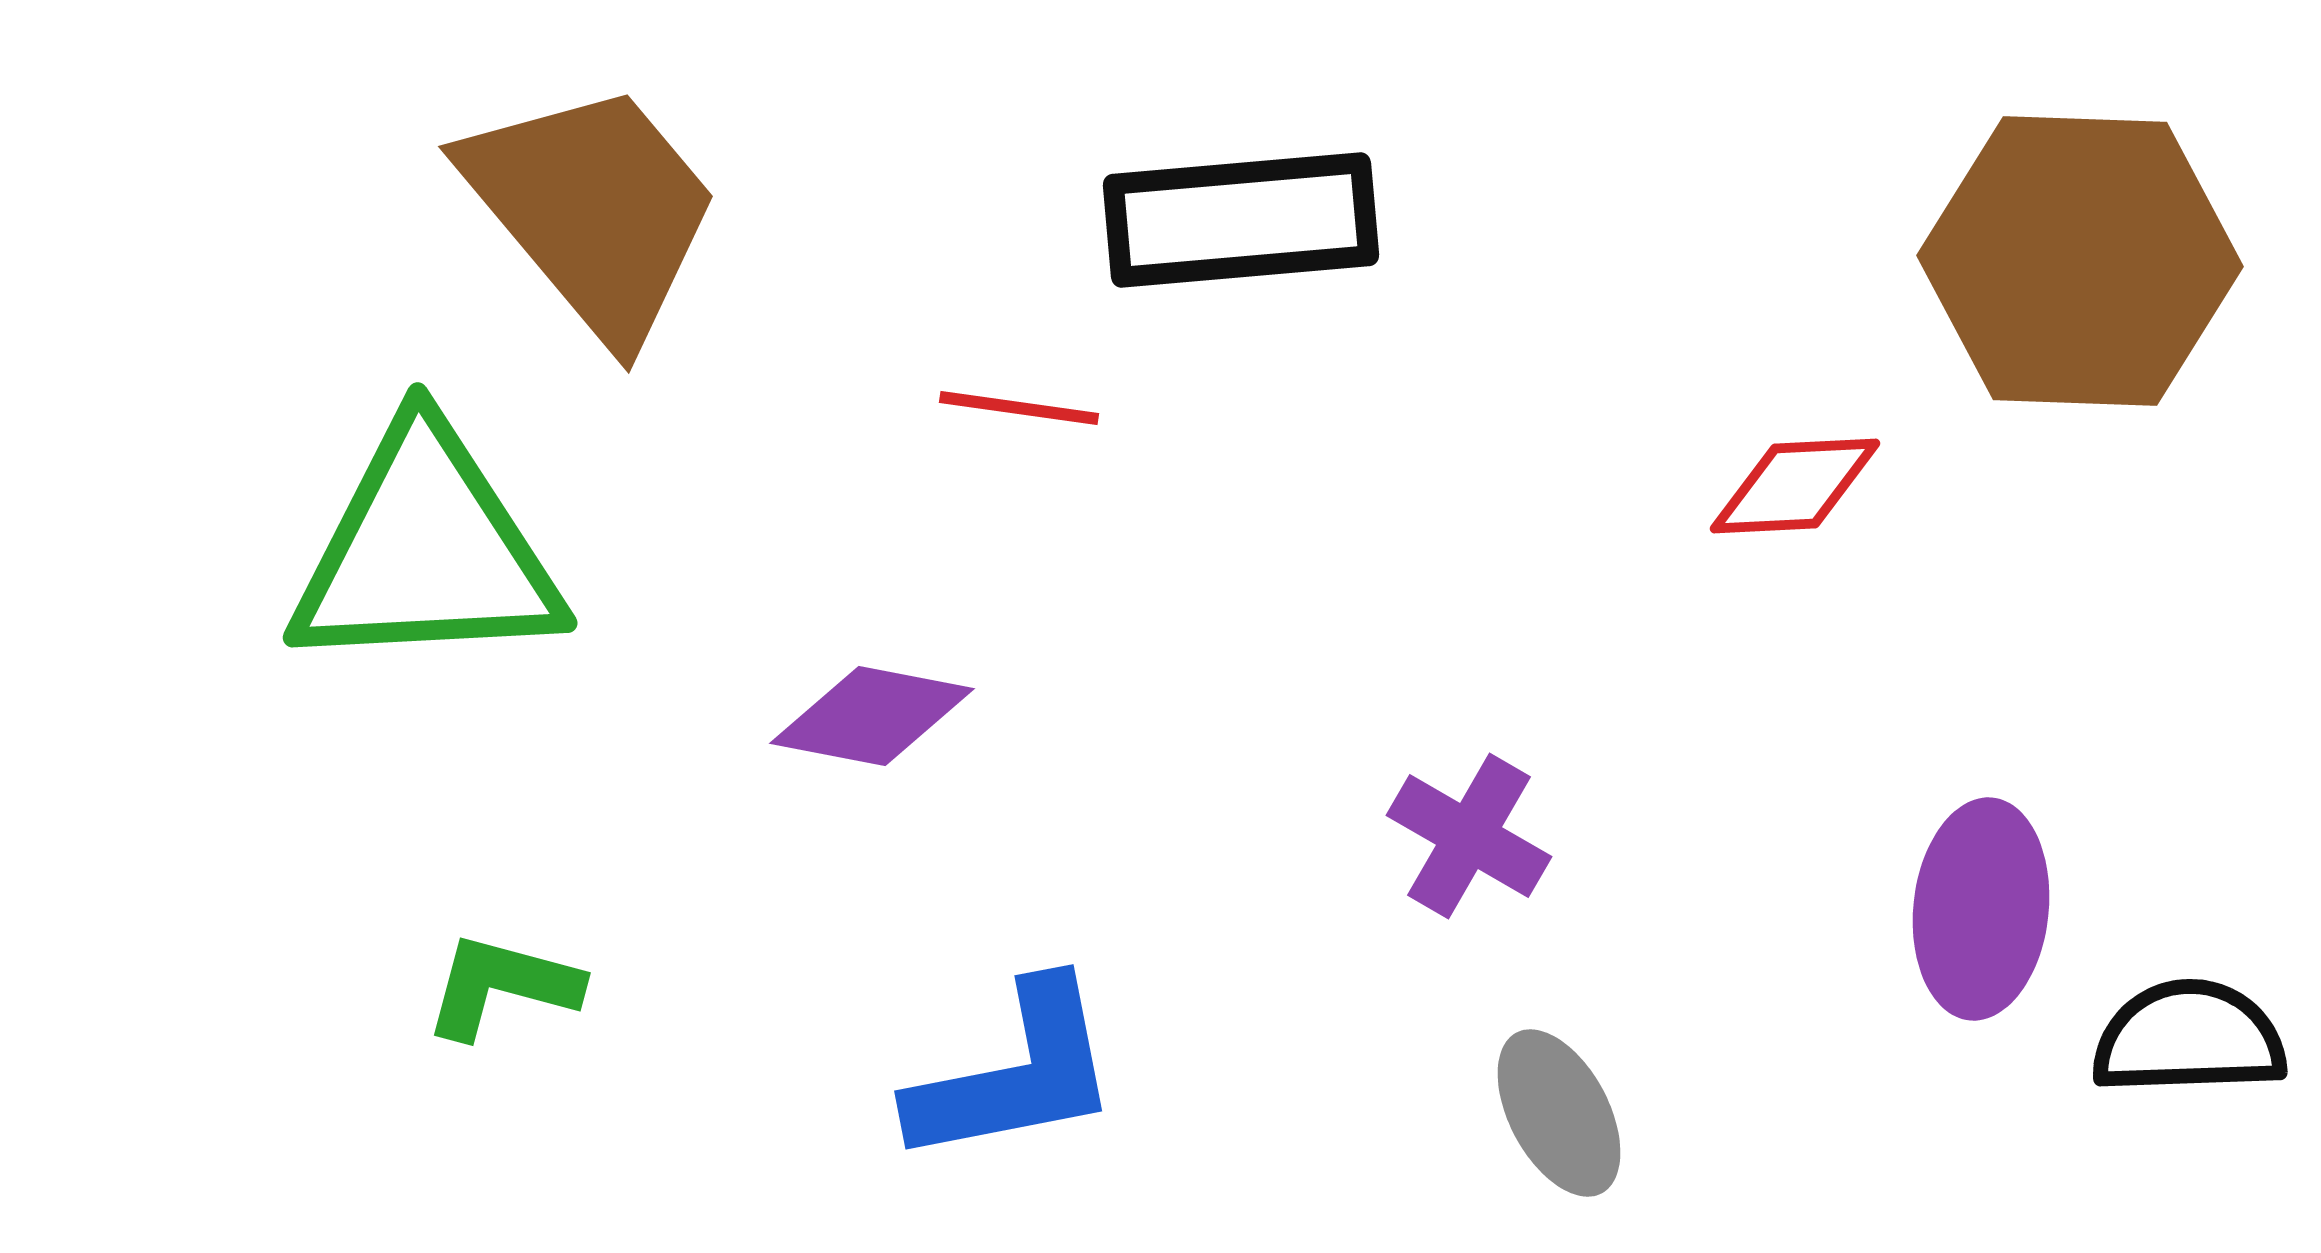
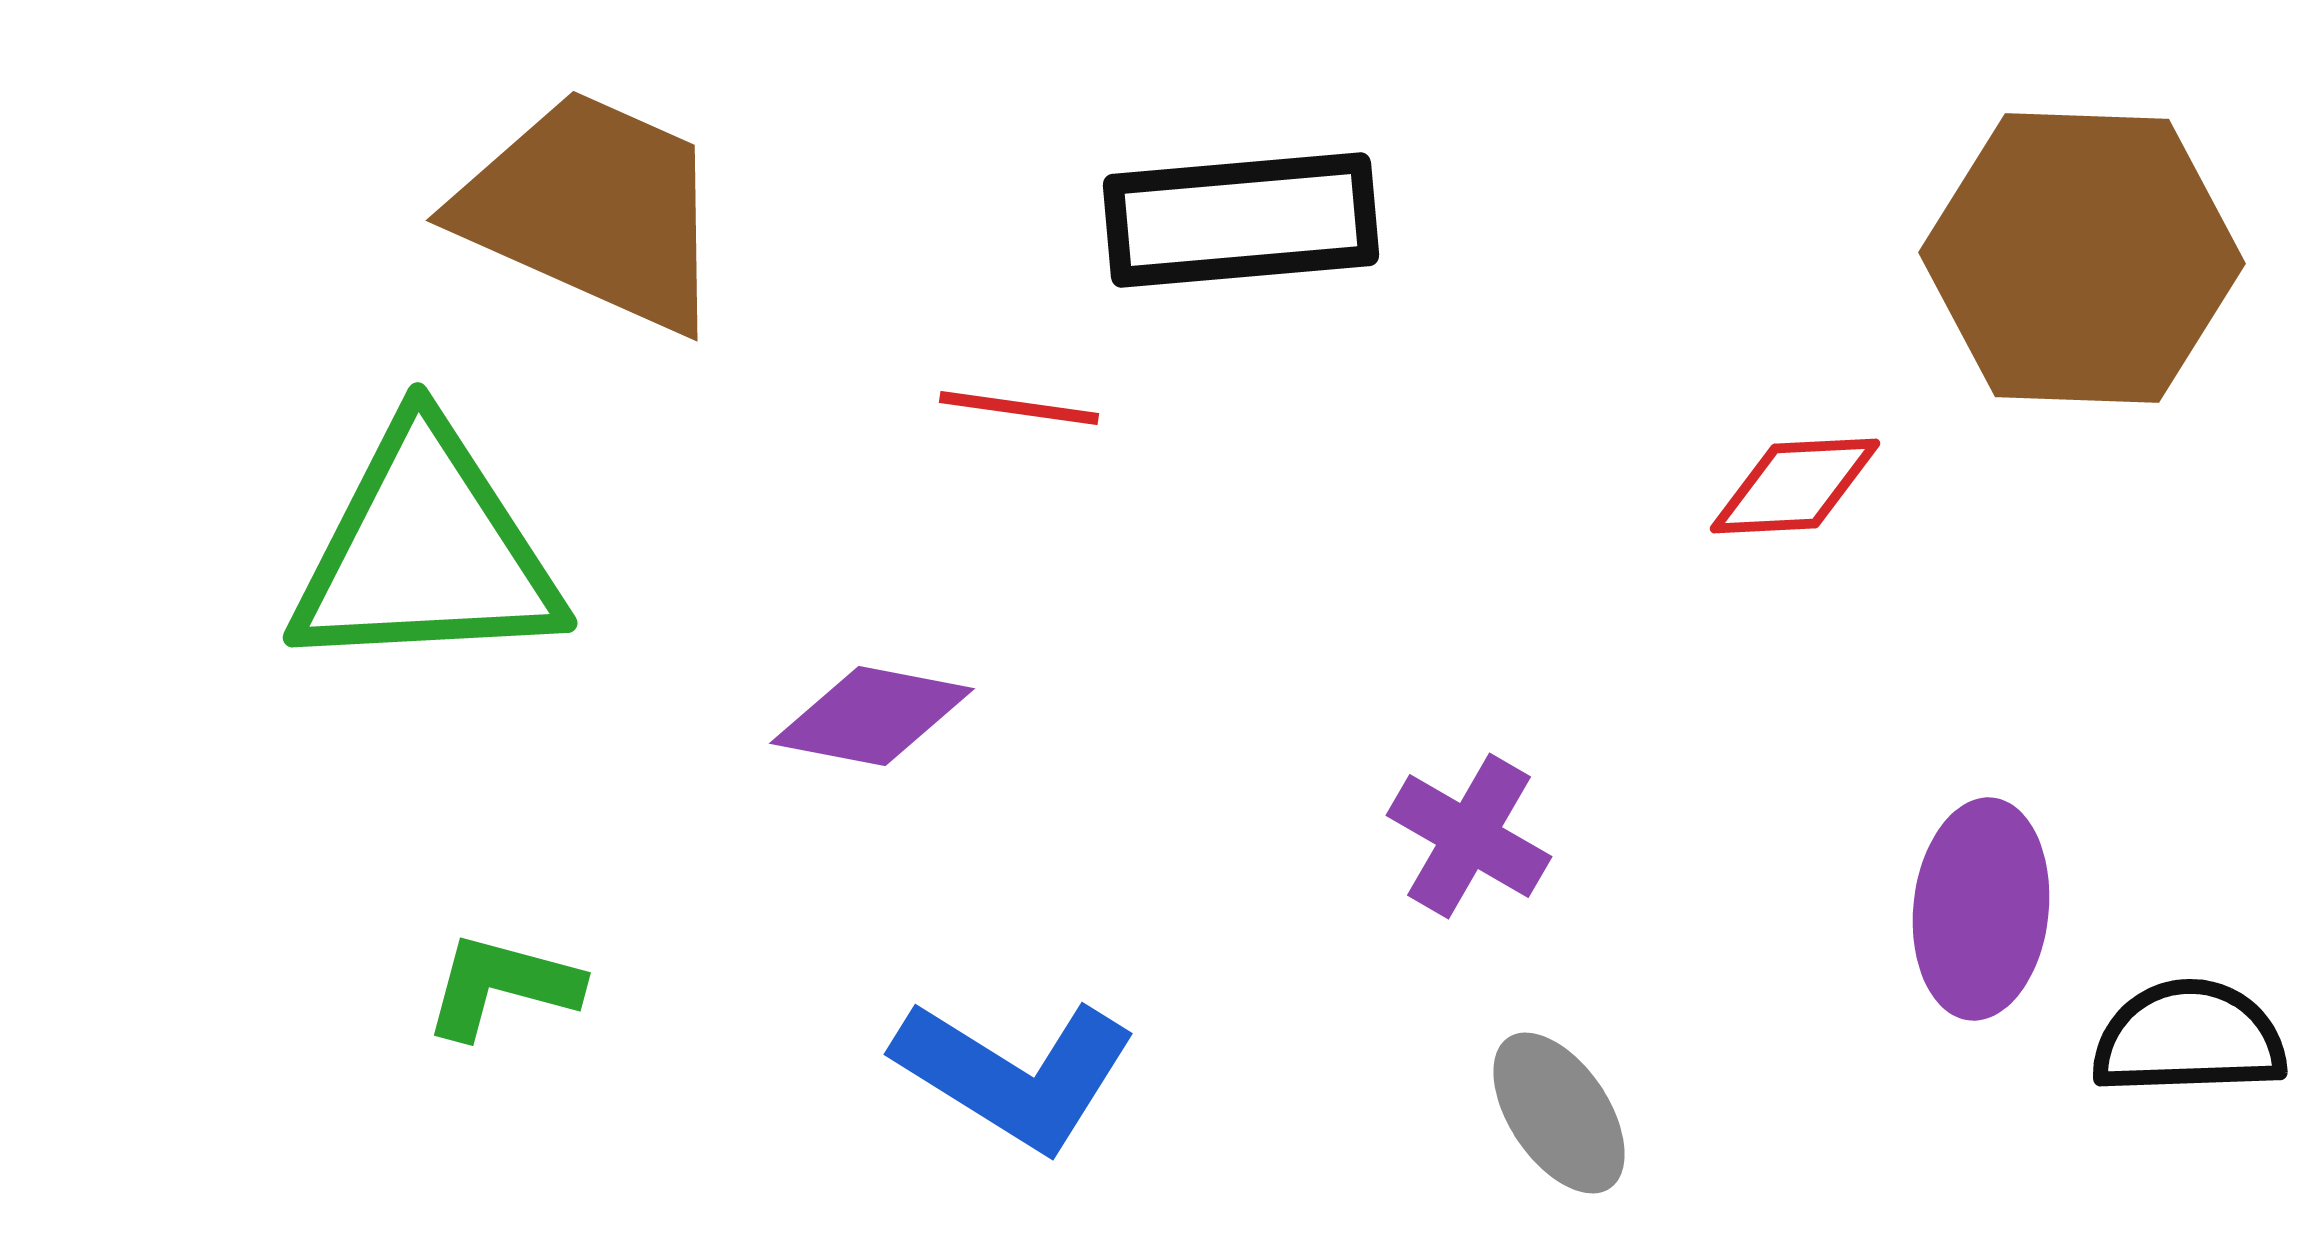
brown trapezoid: rotated 26 degrees counterclockwise
brown hexagon: moved 2 px right, 3 px up
blue L-shape: rotated 43 degrees clockwise
gray ellipse: rotated 6 degrees counterclockwise
